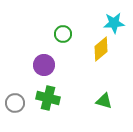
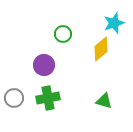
cyan star: rotated 15 degrees counterclockwise
green cross: rotated 25 degrees counterclockwise
gray circle: moved 1 px left, 5 px up
